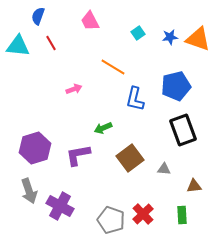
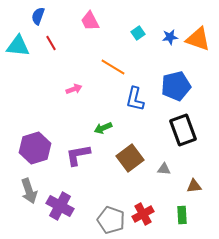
red cross: rotated 15 degrees clockwise
